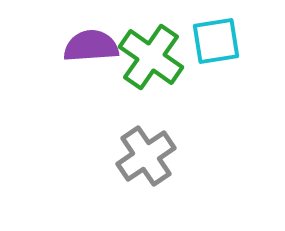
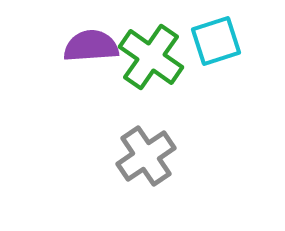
cyan square: rotated 9 degrees counterclockwise
